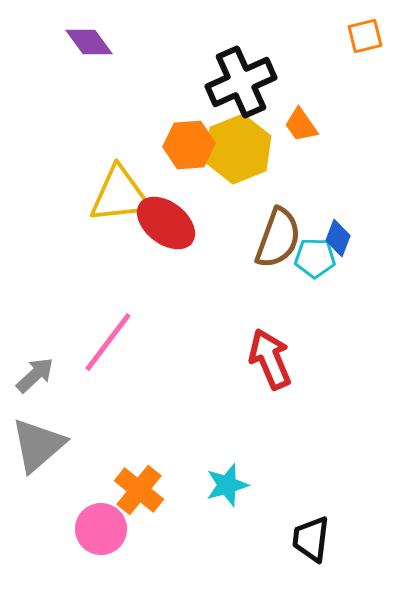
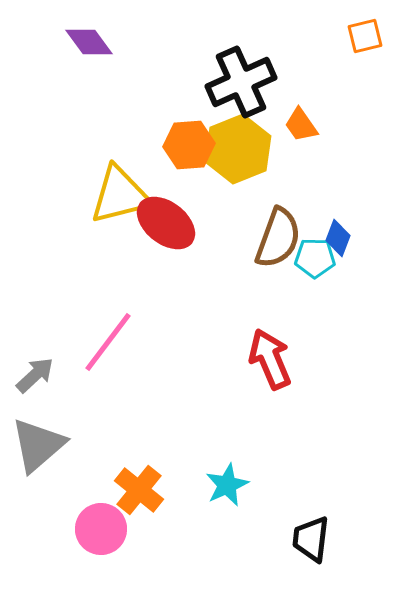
yellow triangle: rotated 8 degrees counterclockwise
cyan star: rotated 9 degrees counterclockwise
